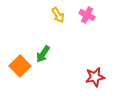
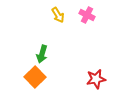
green arrow: moved 1 px left; rotated 18 degrees counterclockwise
orange square: moved 15 px right, 11 px down
red star: moved 1 px right, 2 px down
